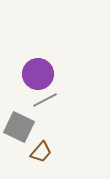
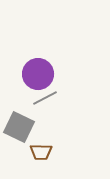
gray line: moved 2 px up
brown trapezoid: rotated 50 degrees clockwise
